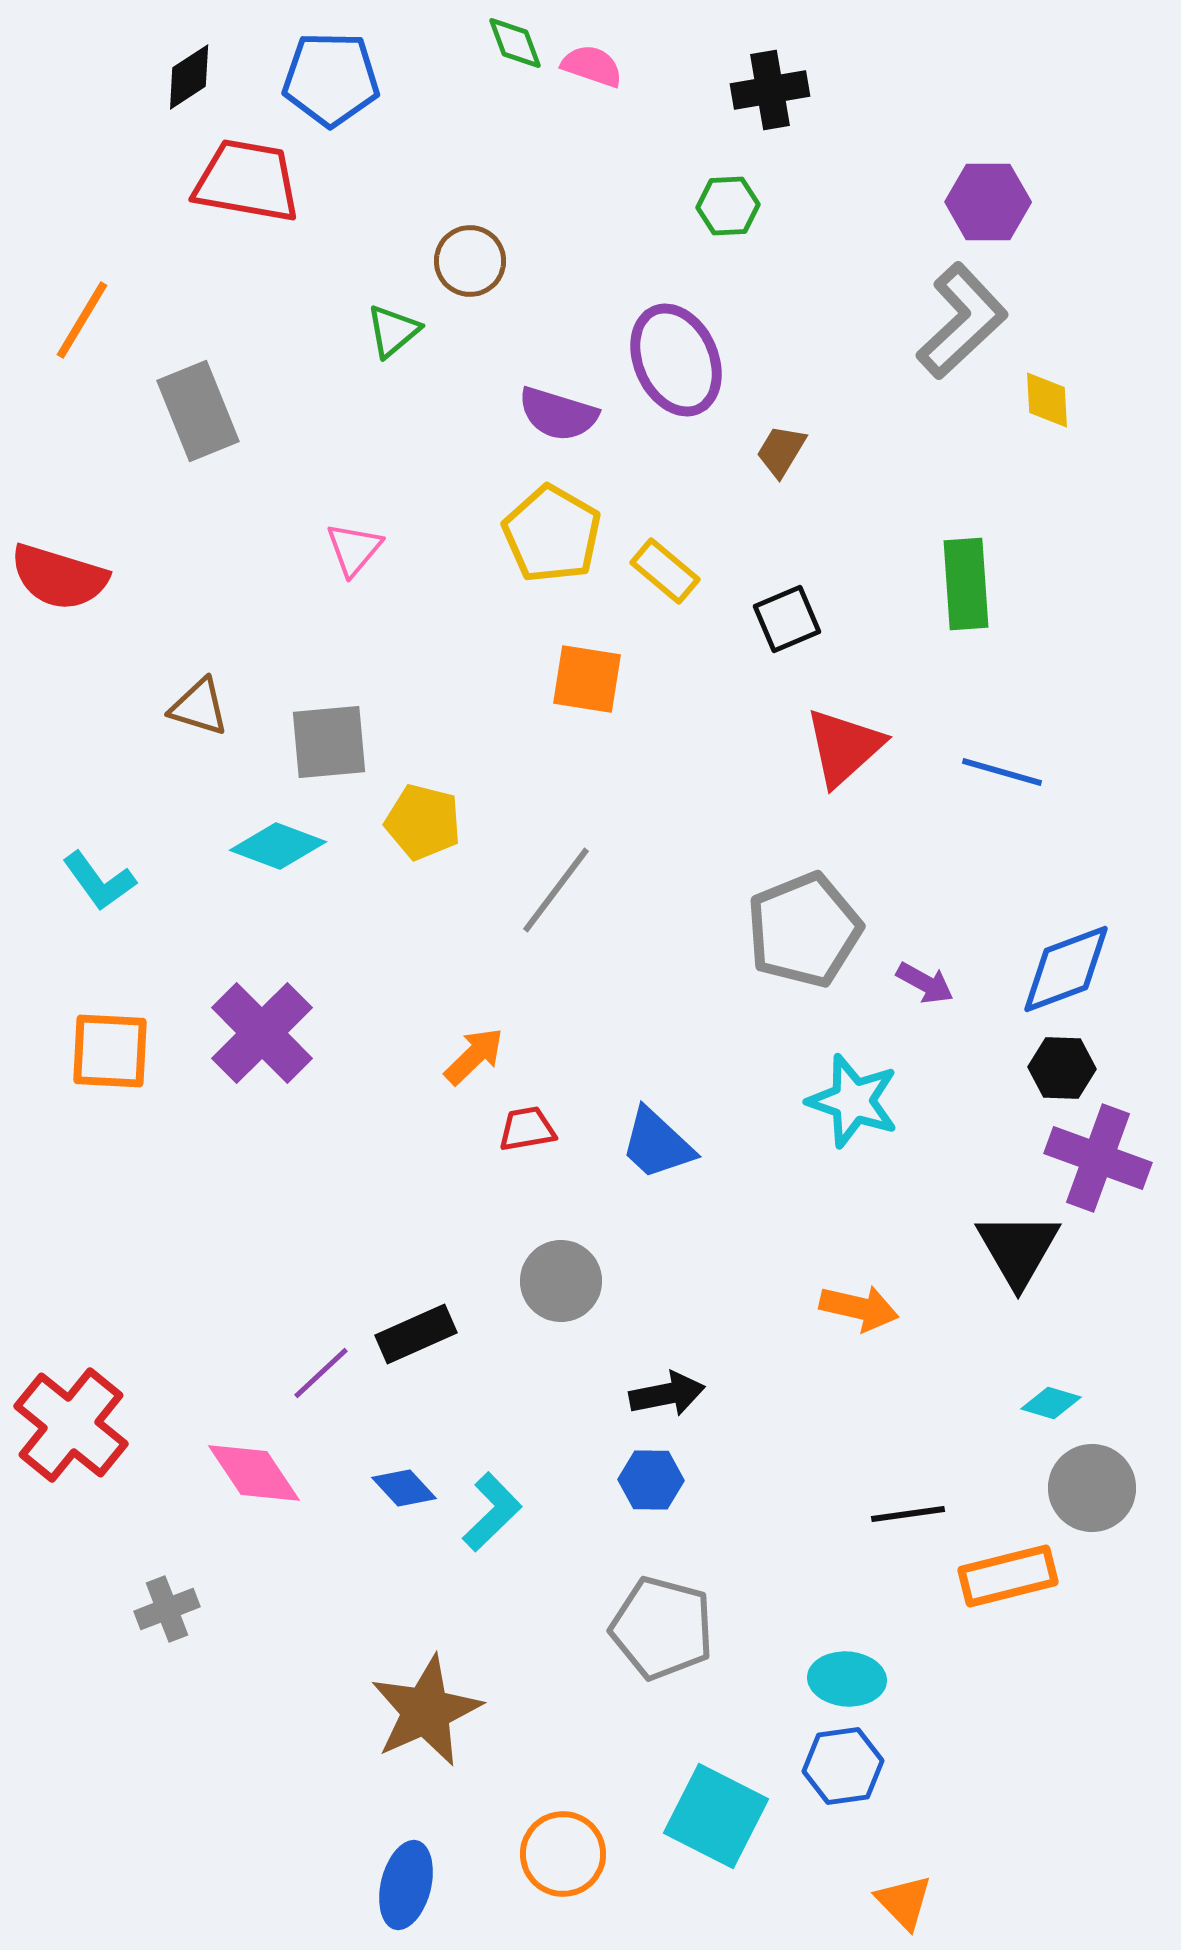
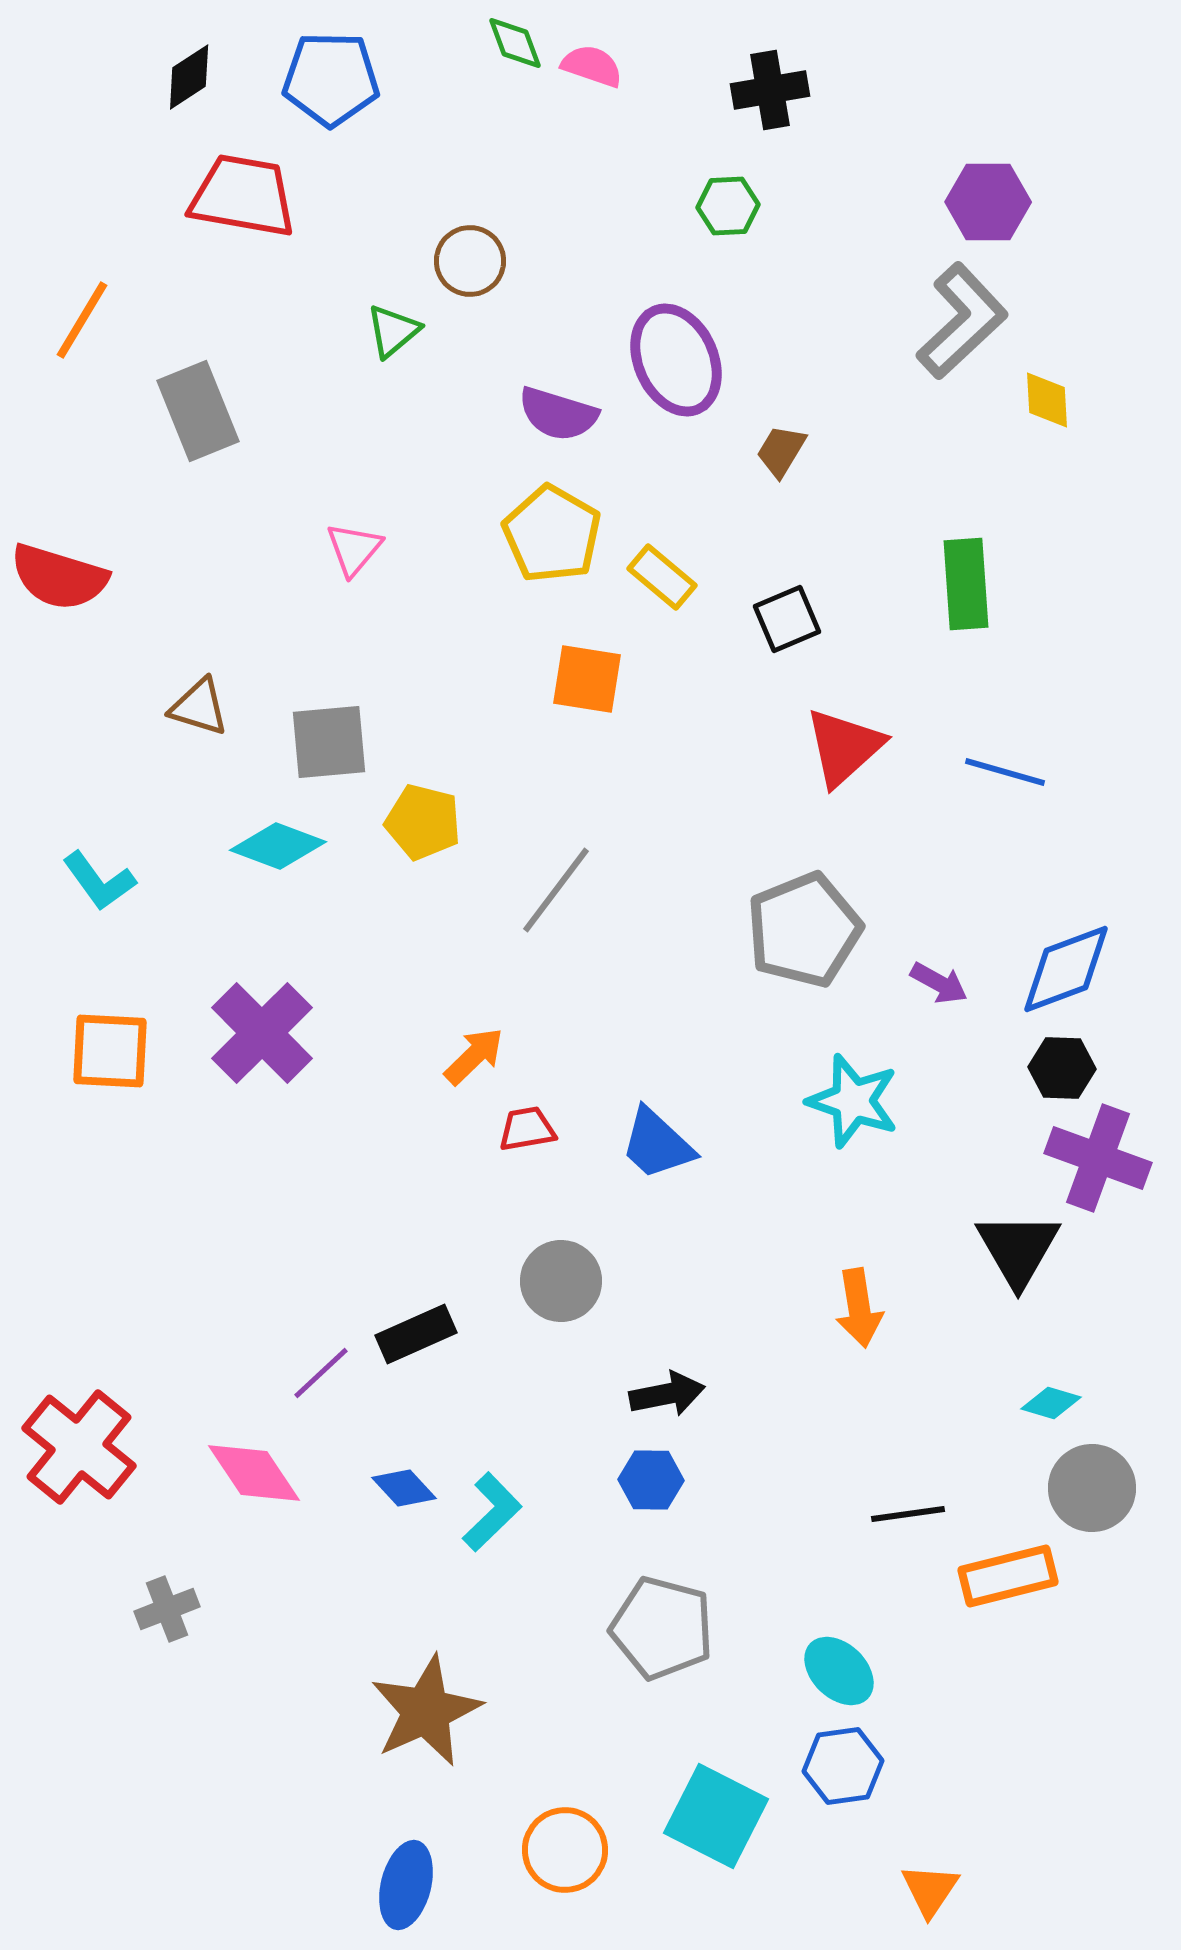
red trapezoid at (247, 181): moved 4 px left, 15 px down
yellow rectangle at (665, 571): moved 3 px left, 6 px down
blue line at (1002, 772): moved 3 px right
purple arrow at (925, 983): moved 14 px right
orange arrow at (859, 1308): rotated 68 degrees clockwise
red cross at (71, 1425): moved 8 px right, 22 px down
cyan ellipse at (847, 1679): moved 8 px left, 8 px up; rotated 40 degrees clockwise
orange circle at (563, 1854): moved 2 px right, 4 px up
orange triangle at (904, 1902): moved 26 px right, 12 px up; rotated 18 degrees clockwise
